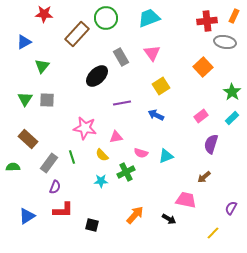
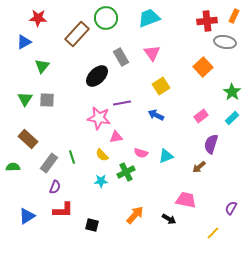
red star at (44, 14): moved 6 px left, 4 px down
pink star at (85, 128): moved 14 px right, 10 px up
brown arrow at (204, 177): moved 5 px left, 10 px up
